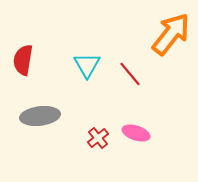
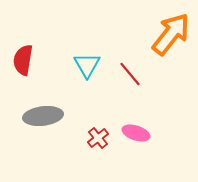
gray ellipse: moved 3 px right
